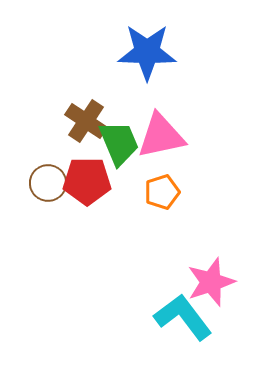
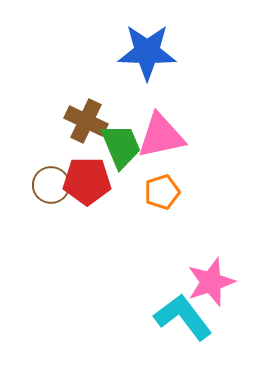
brown cross: rotated 9 degrees counterclockwise
green trapezoid: moved 2 px right, 3 px down
brown circle: moved 3 px right, 2 px down
